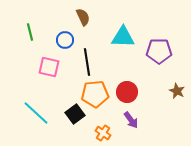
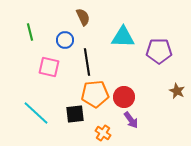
red circle: moved 3 px left, 5 px down
black square: rotated 30 degrees clockwise
